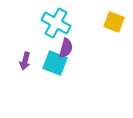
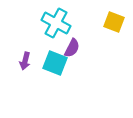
purple semicircle: moved 6 px right; rotated 12 degrees clockwise
